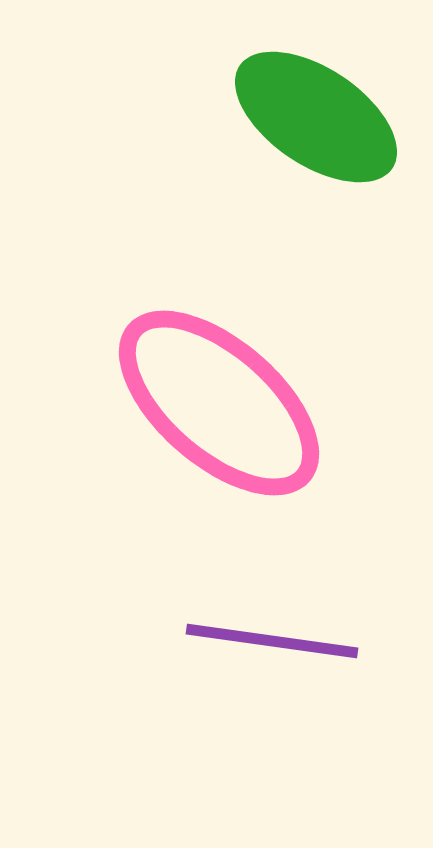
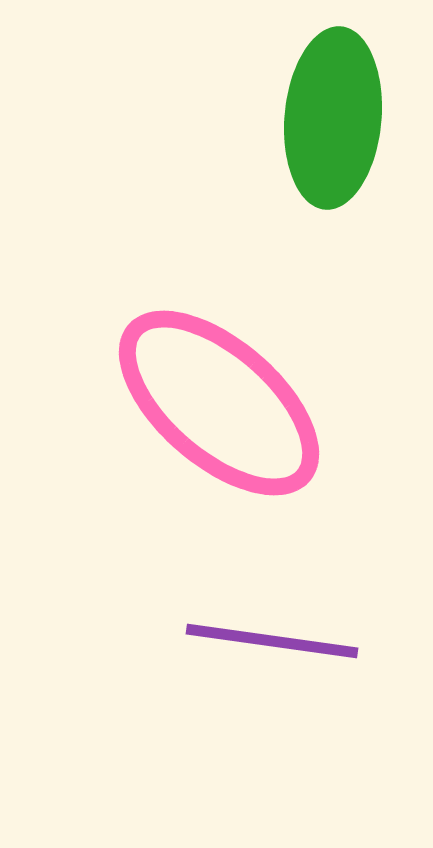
green ellipse: moved 17 px right, 1 px down; rotated 61 degrees clockwise
